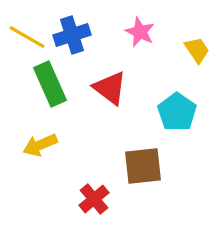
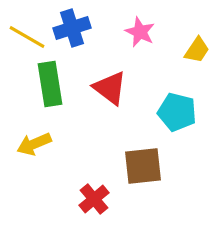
blue cross: moved 7 px up
yellow trapezoid: rotated 68 degrees clockwise
green rectangle: rotated 15 degrees clockwise
cyan pentagon: rotated 21 degrees counterclockwise
yellow arrow: moved 6 px left, 1 px up
